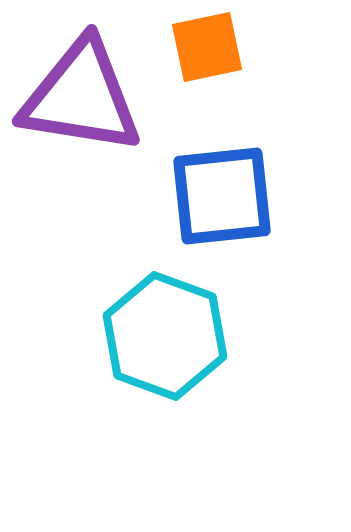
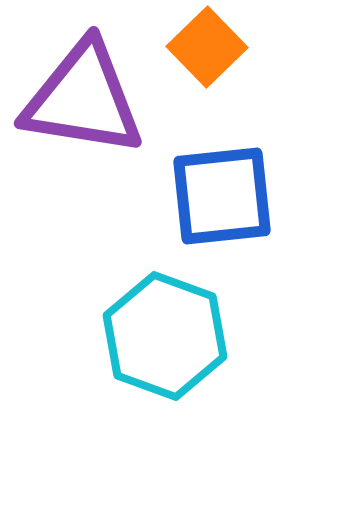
orange square: rotated 32 degrees counterclockwise
purple triangle: moved 2 px right, 2 px down
